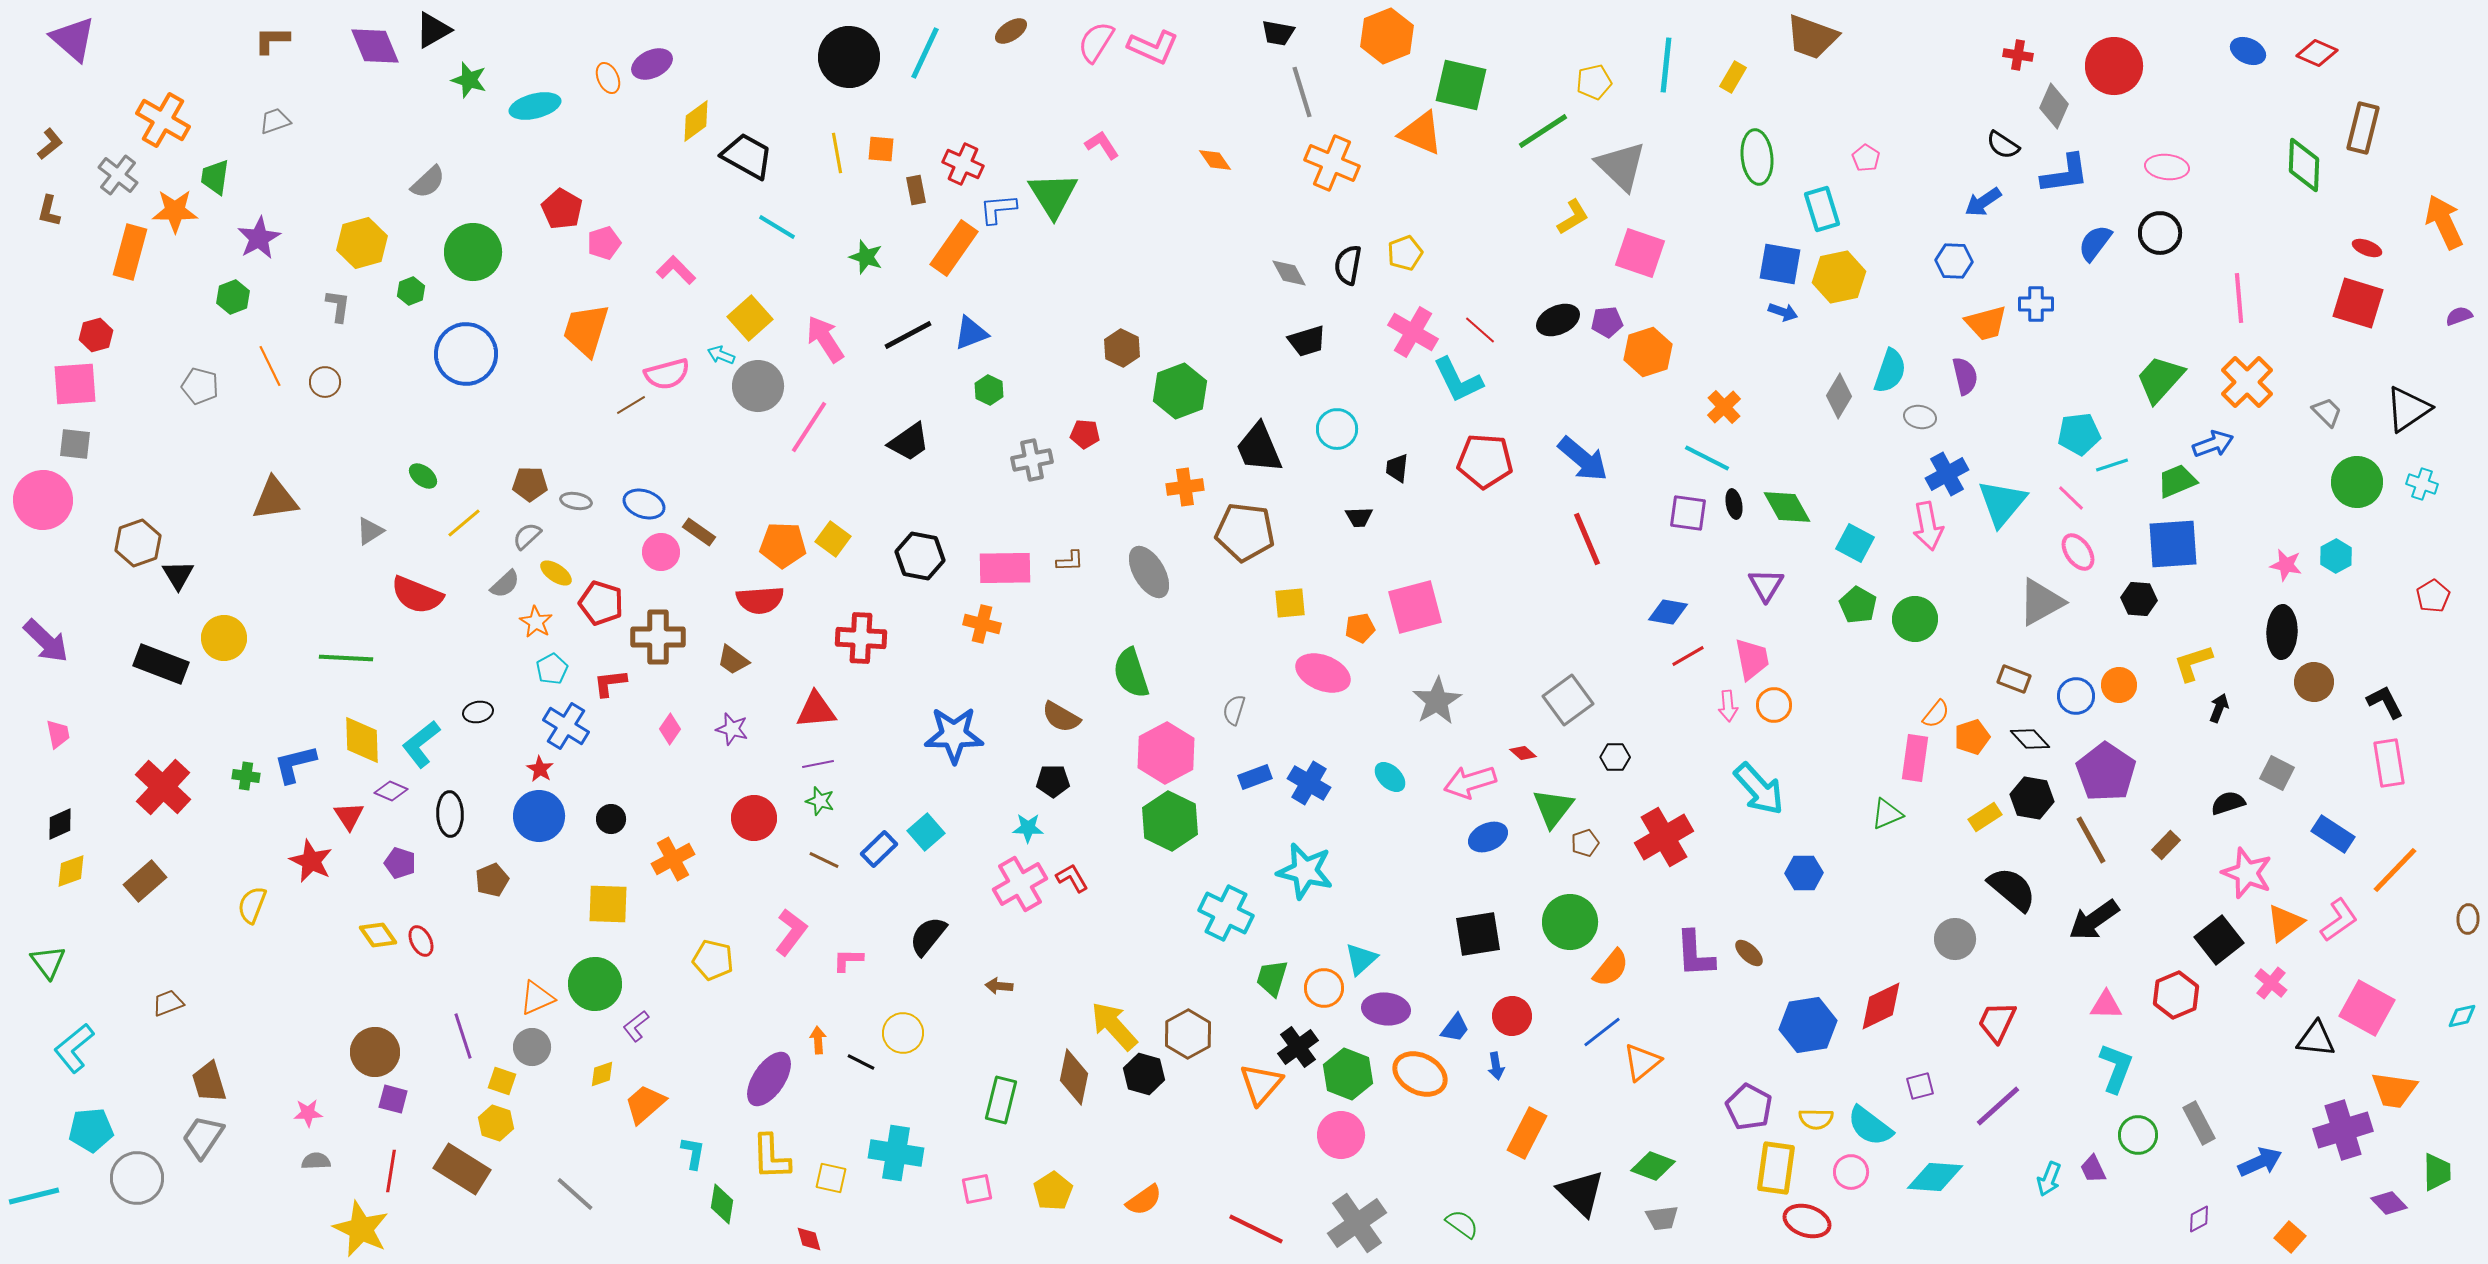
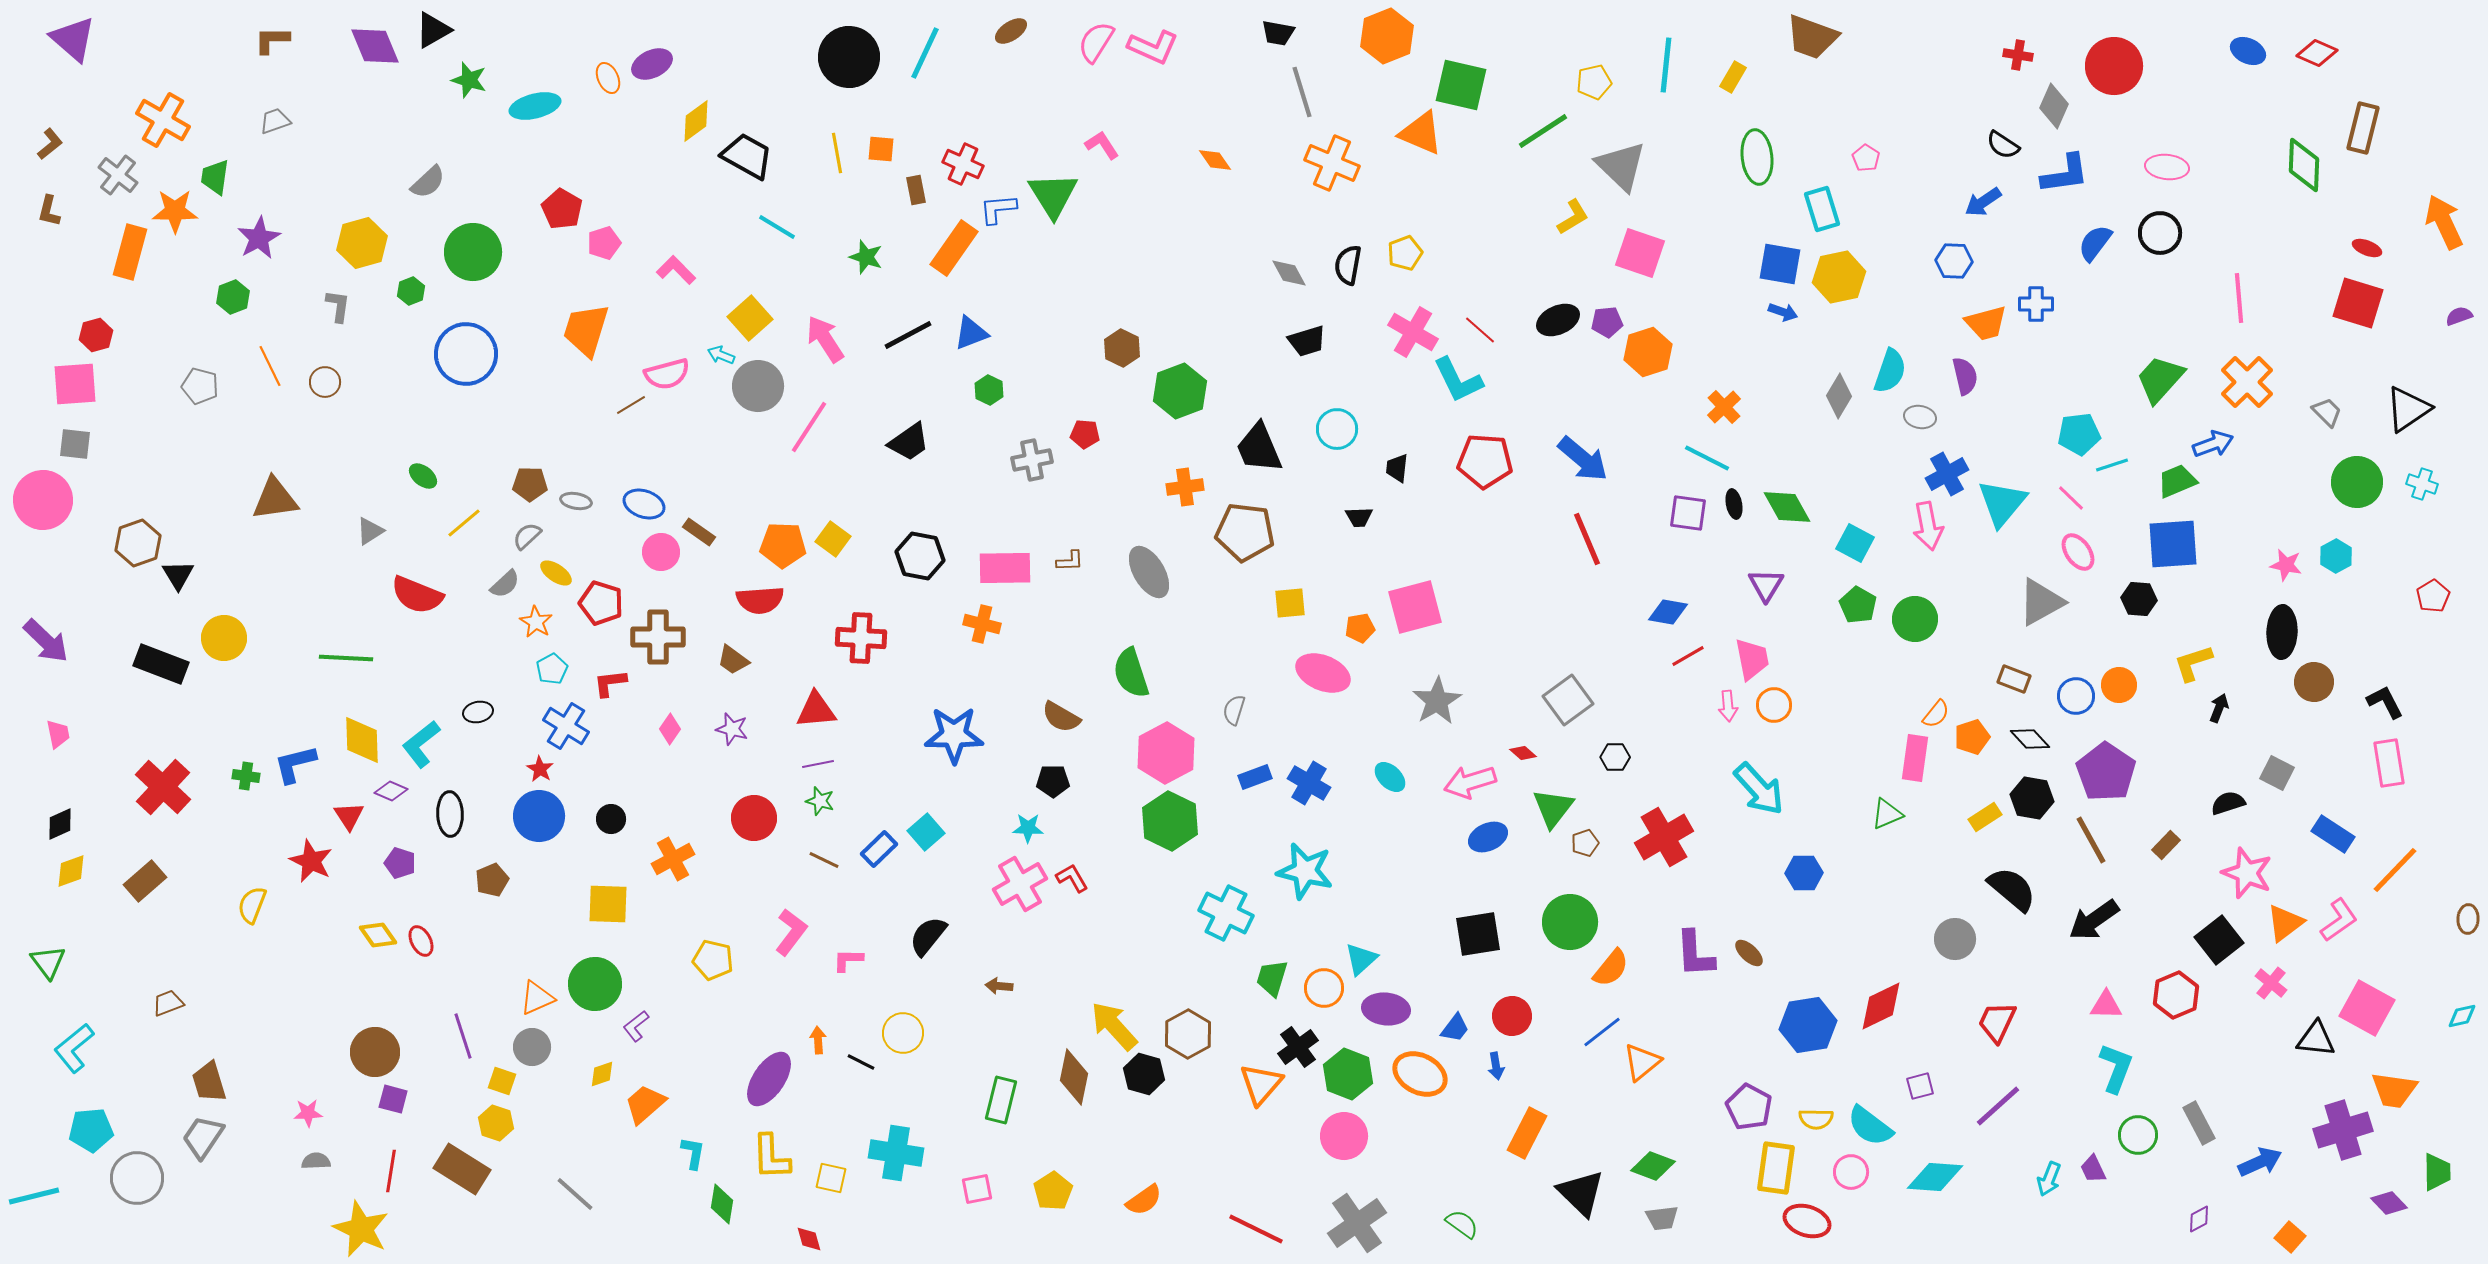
pink circle at (1341, 1135): moved 3 px right, 1 px down
